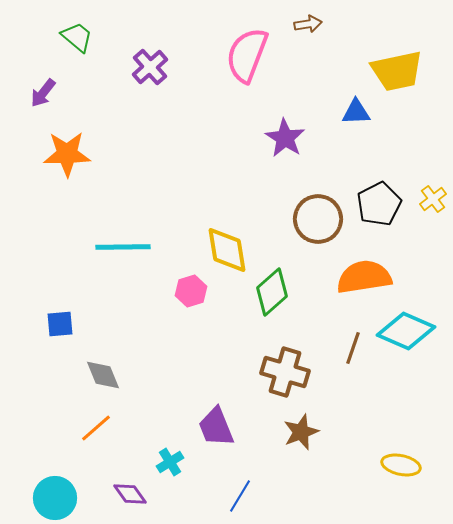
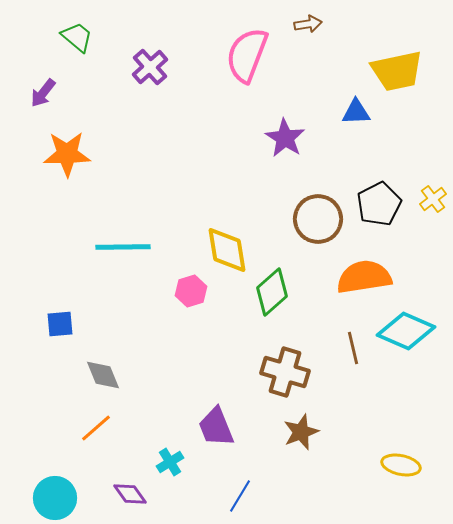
brown line: rotated 32 degrees counterclockwise
